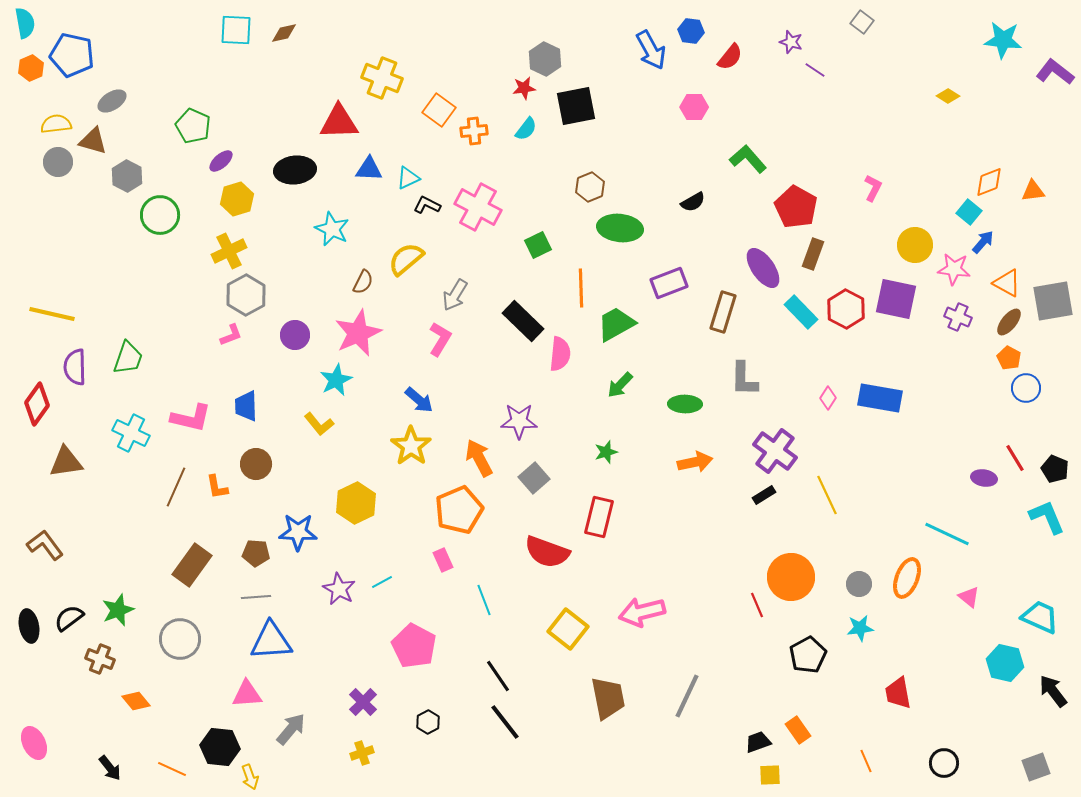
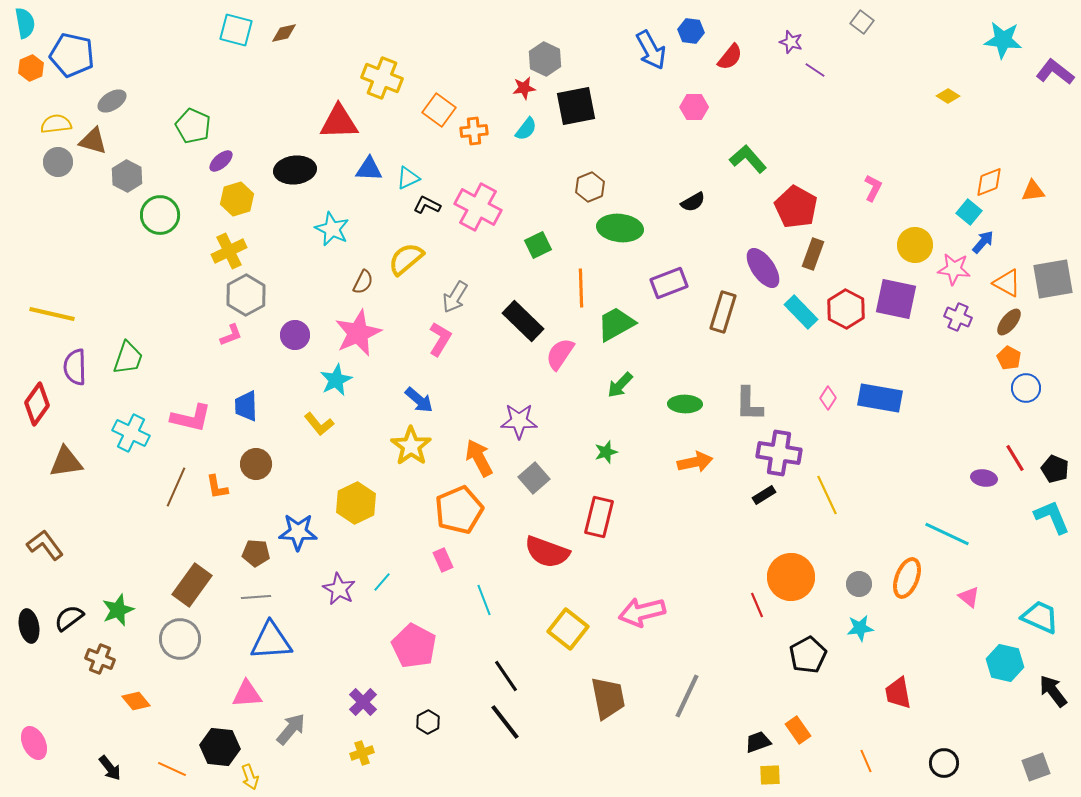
cyan square at (236, 30): rotated 12 degrees clockwise
gray arrow at (455, 295): moved 2 px down
gray square at (1053, 301): moved 22 px up
pink semicircle at (560, 354): rotated 152 degrees counterclockwise
gray L-shape at (744, 379): moved 5 px right, 25 px down
purple cross at (775, 451): moved 4 px right, 2 px down; rotated 27 degrees counterclockwise
cyan L-shape at (1047, 517): moved 5 px right
brown rectangle at (192, 565): moved 20 px down
cyan line at (382, 582): rotated 20 degrees counterclockwise
black line at (498, 676): moved 8 px right
